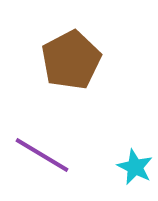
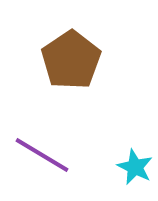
brown pentagon: rotated 6 degrees counterclockwise
